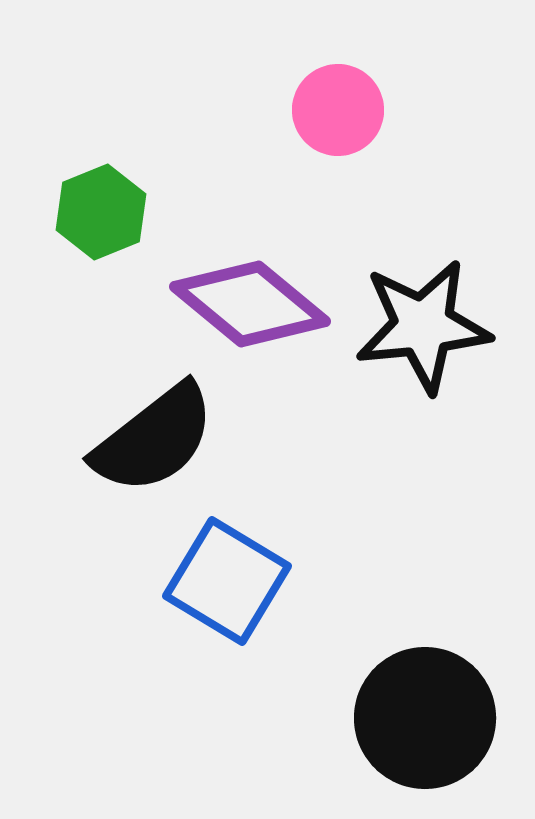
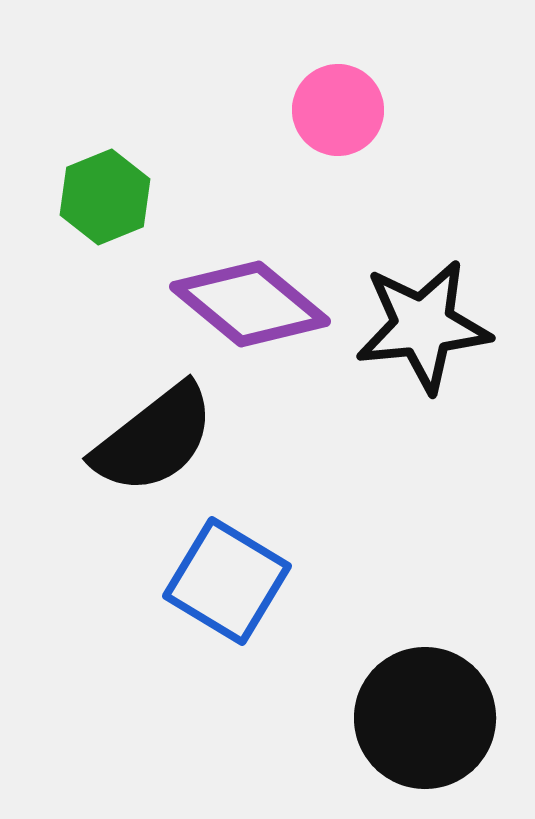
green hexagon: moved 4 px right, 15 px up
